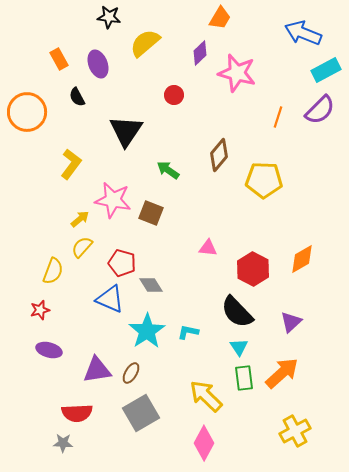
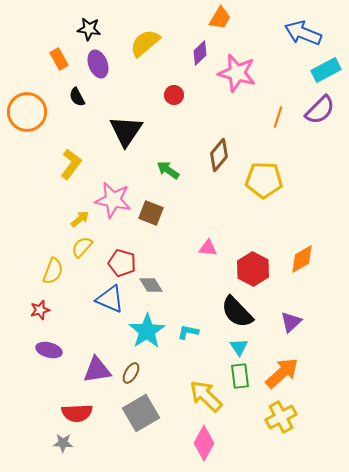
black star at (109, 17): moved 20 px left, 12 px down
green rectangle at (244, 378): moved 4 px left, 2 px up
yellow cross at (295, 431): moved 14 px left, 14 px up
